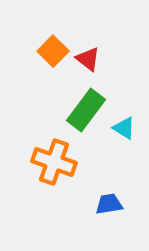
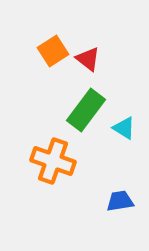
orange square: rotated 12 degrees clockwise
orange cross: moved 1 px left, 1 px up
blue trapezoid: moved 11 px right, 3 px up
